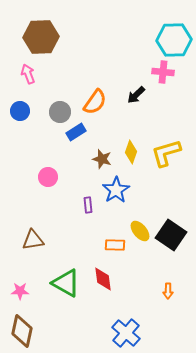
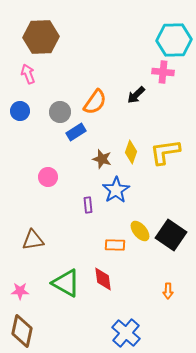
yellow L-shape: moved 1 px left, 1 px up; rotated 8 degrees clockwise
